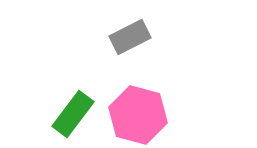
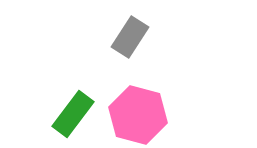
gray rectangle: rotated 30 degrees counterclockwise
